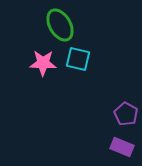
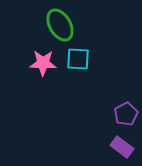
cyan square: rotated 10 degrees counterclockwise
purple pentagon: rotated 15 degrees clockwise
purple rectangle: rotated 15 degrees clockwise
